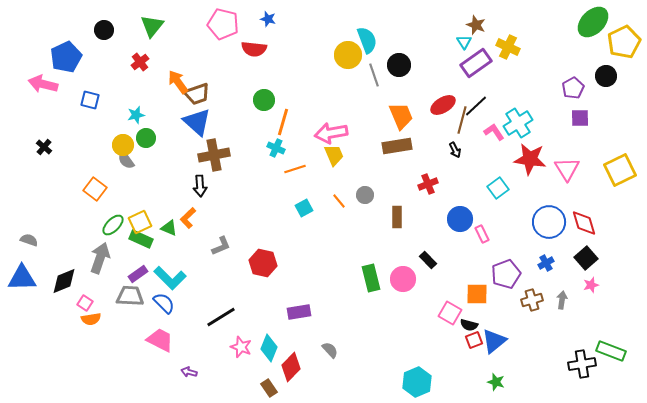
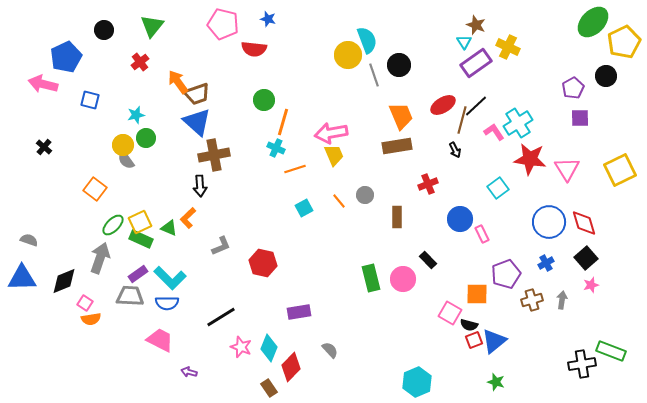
blue semicircle at (164, 303): moved 3 px right; rotated 135 degrees clockwise
